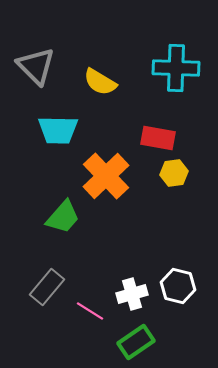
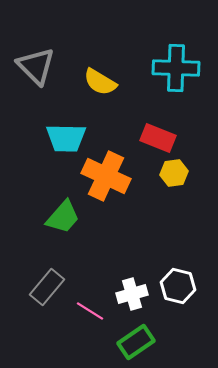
cyan trapezoid: moved 8 px right, 8 px down
red rectangle: rotated 12 degrees clockwise
orange cross: rotated 21 degrees counterclockwise
